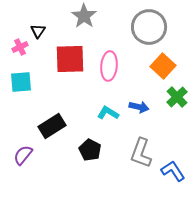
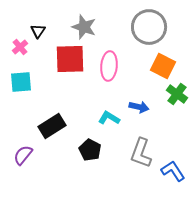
gray star: moved 11 px down; rotated 15 degrees counterclockwise
pink cross: rotated 14 degrees counterclockwise
orange square: rotated 15 degrees counterclockwise
green cross: moved 3 px up; rotated 10 degrees counterclockwise
cyan L-shape: moved 1 px right, 5 px down
